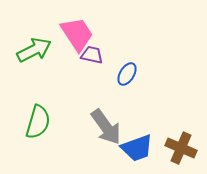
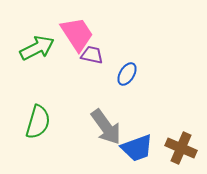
green arrow: moved 3 px right, 2 px up
